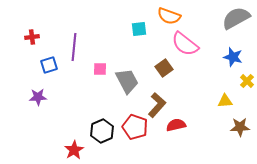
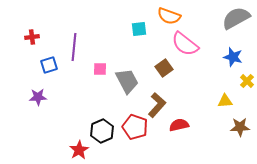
red semicircle: moved 3 px right
red star: moved 5 px right
